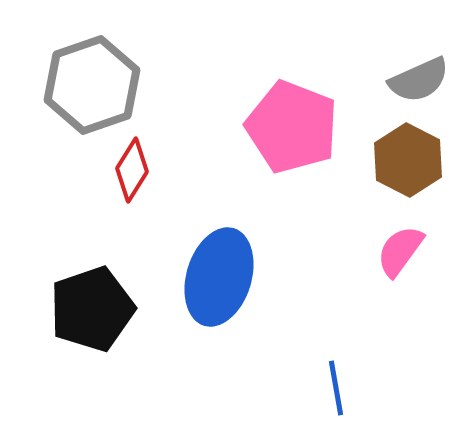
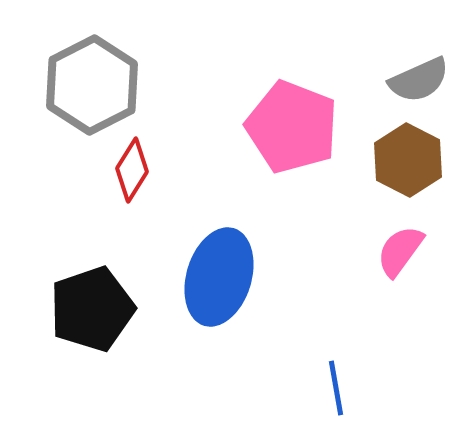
gray hexagon: rotated 8 degrees counterclockwise
